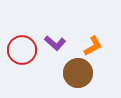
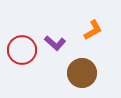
orange L-shape: moved 16 px up
brown circle: moved 4 px right
